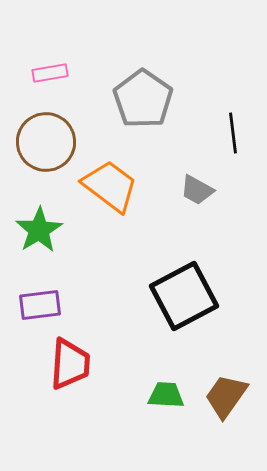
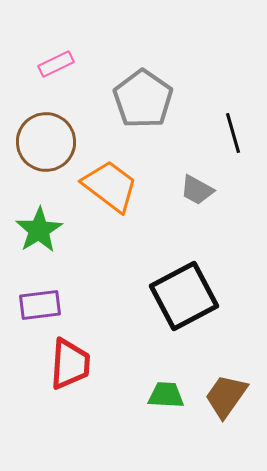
pink rectangle: moved 6 px right, 9 px up; rotated 16 degrees counterclockwise
black line: rotated 9 degrees counterclockwise
